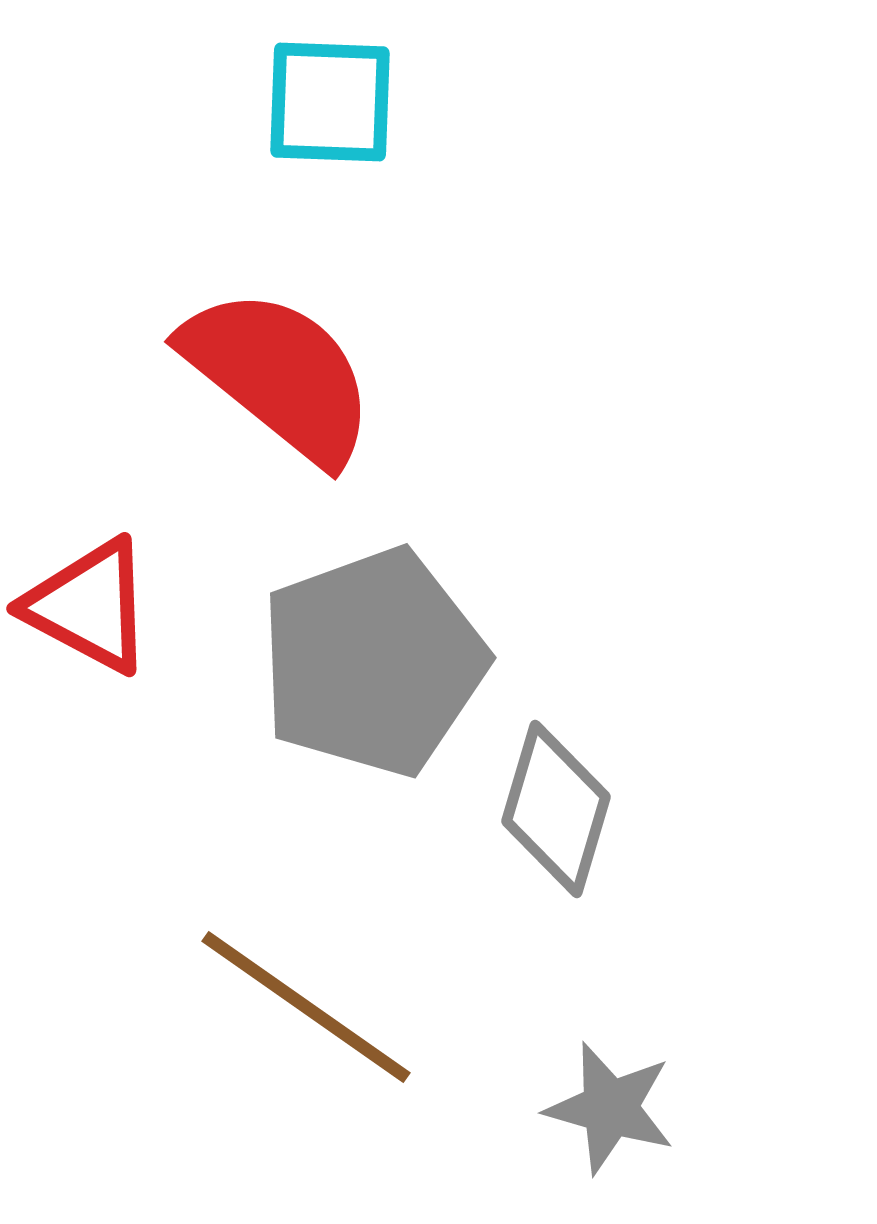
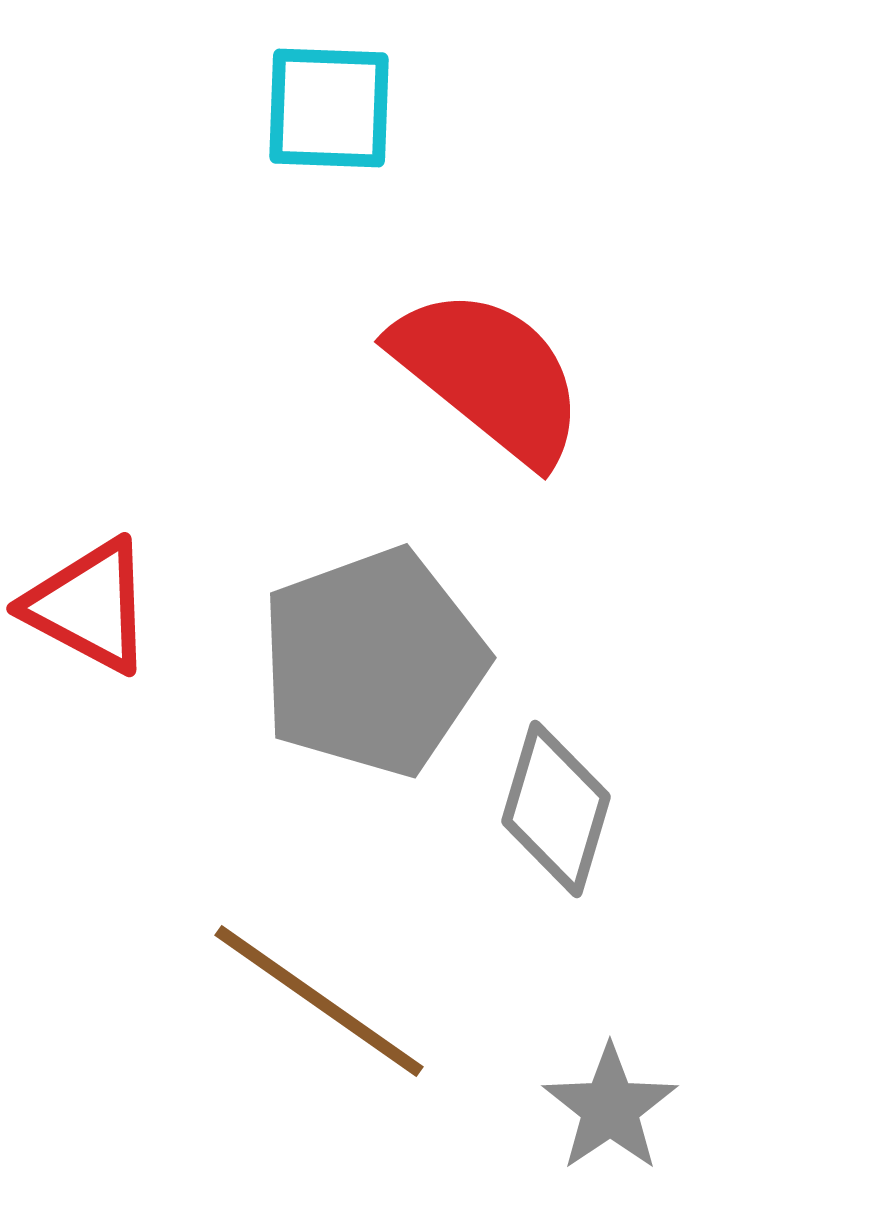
cyan square: moved 1 px left, 6 px down
red semicircle: moved 210 px right
brown line: moved 13 px right, 6 px up
gray star: rotated 22 degrees clockwise
